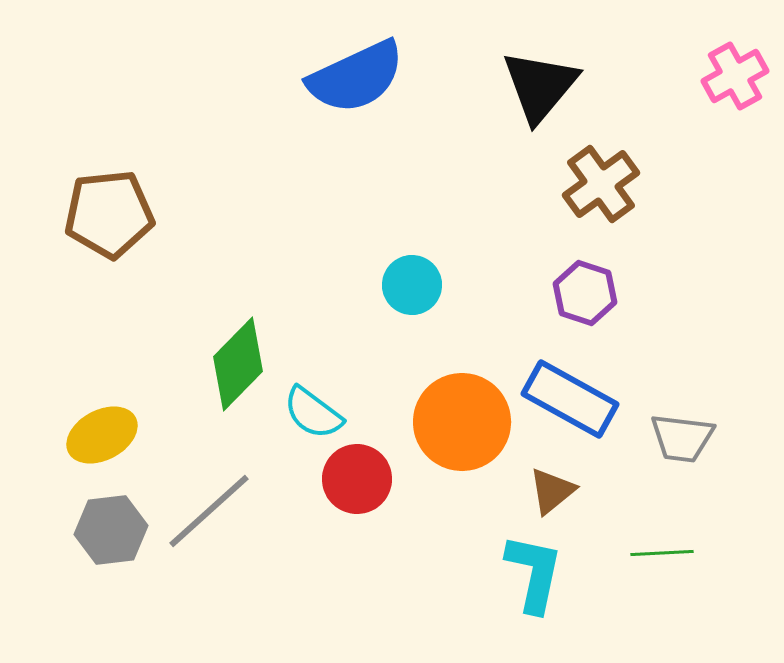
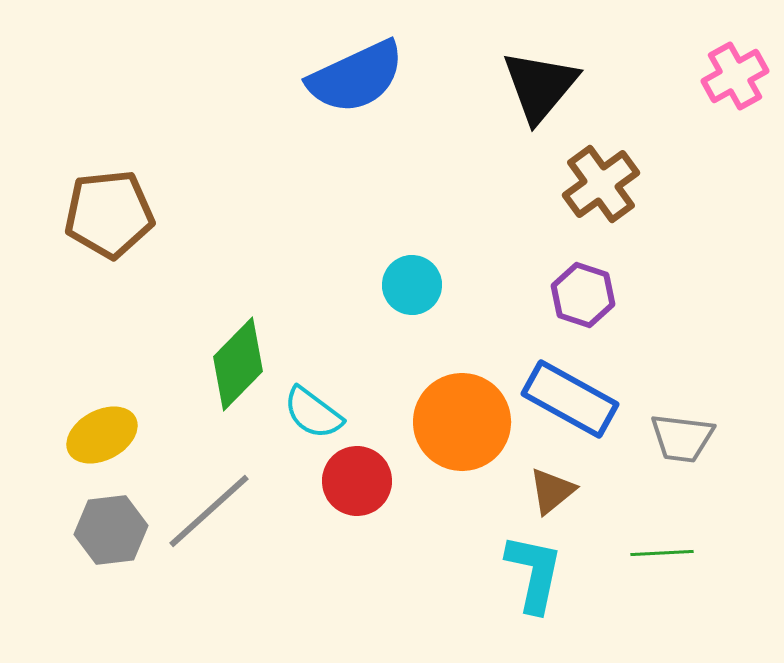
purple hexagon: moved 2 px left, 2 px down
red circle: moved 2 px down
